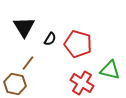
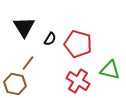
red cross: moved 4 px left, 2 px up
